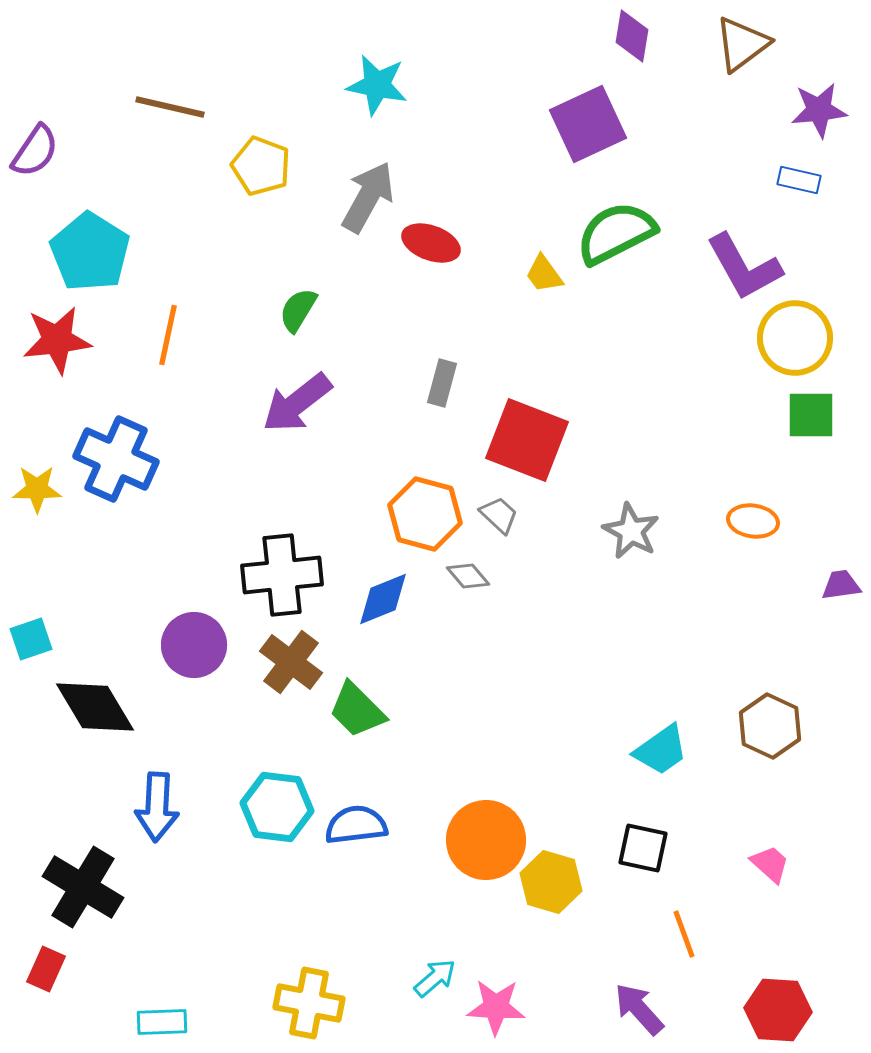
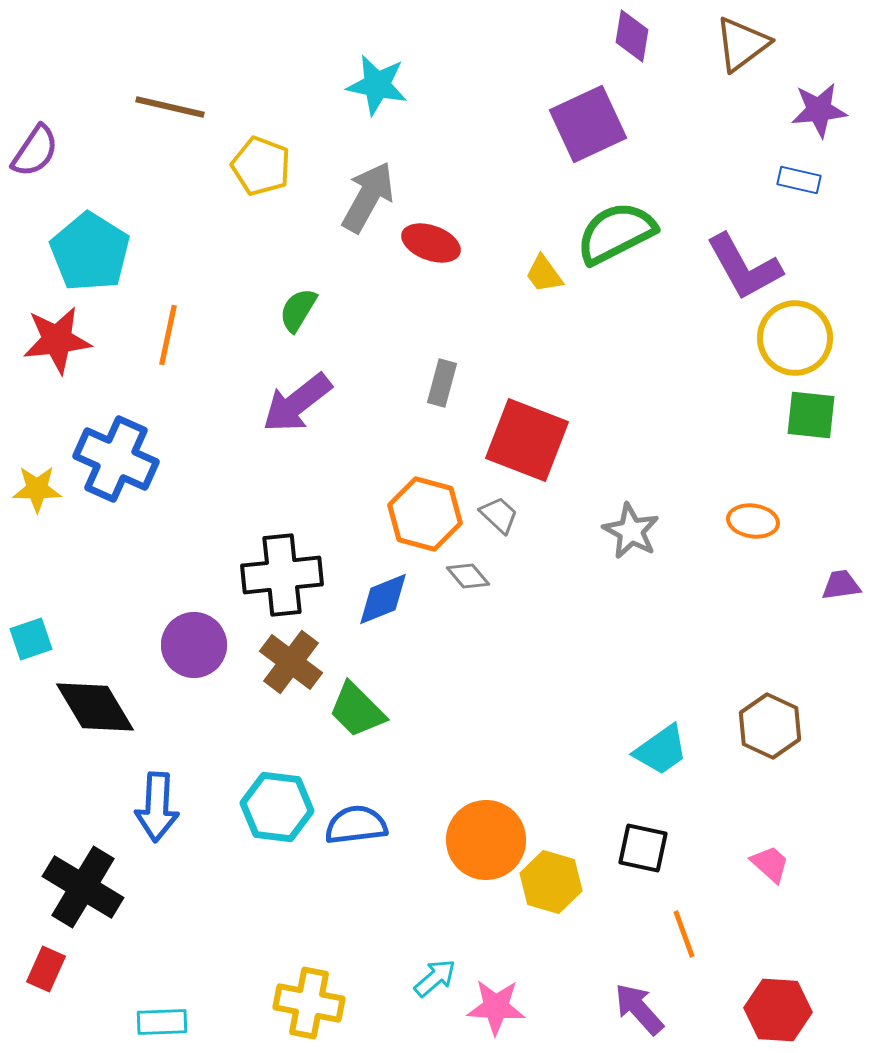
green square at (811, 415): rotated 6 degrees clockwise
